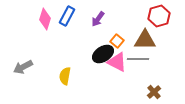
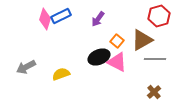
blue rectangle: moved 6 px left; rotated 36 degrees clockwise
brown triangle: moved 3 px left; rotated 30 degrees counterclockwise
black ellipse: moved 4 px left, 3 px down; rotated 10 degrees clockwise
gray line: moved 17 px right
gray arrow: moved 3 px right
yellow semicircle: moved 4 px left, 2 px up; rotated 60 degrees clockwise
